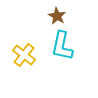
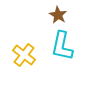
brown star: moved 1 px right, 1 px up
